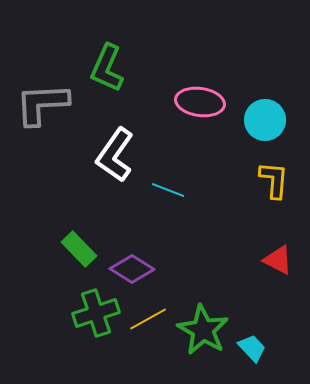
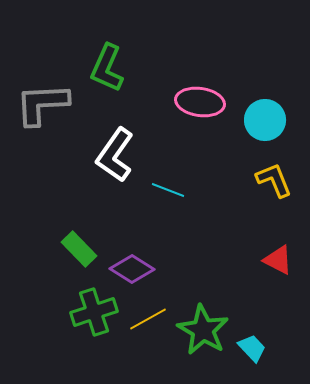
yellow L-shape: rotated 27 degrees counterclockwise
green cross: moved 2 px left, 1 px up
